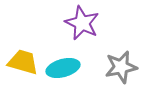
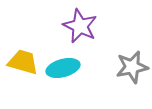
purple star: moved 2 px left, 3 px down
gray star: moved 11 px right
